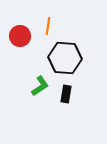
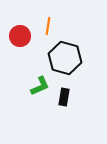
black hexagon: rotated 12 degrees clockwise
green L-shape: rotated 10 degrees clockwise
black rectangle: moved 2 px left, 3 px down
